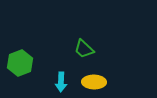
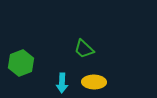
green hexagon: moved 1 px right
cyan arrow: moved 1 px right, 1 px down
